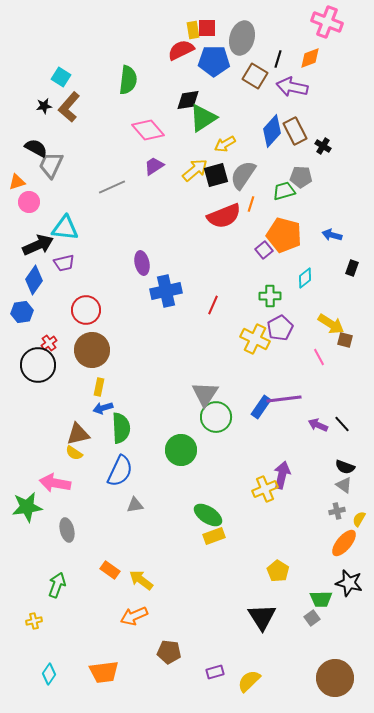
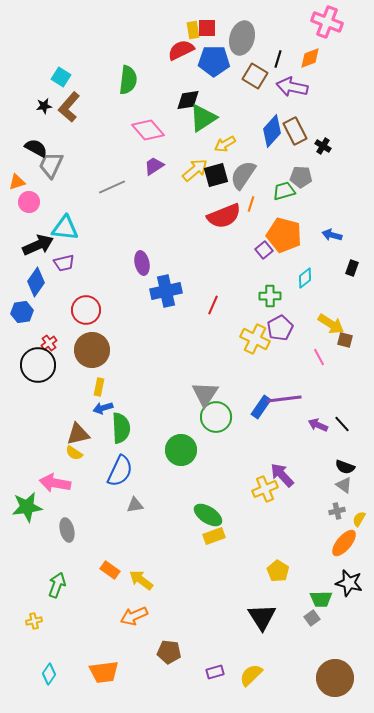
blue diamond at (34, 280): moved 2 px right, 2 px down
purple arrow at (282, 475): rotated 56 degrees counterclockwise
yellow semicircle at (249, 681): moved 2 px right, 6 px up
